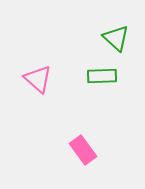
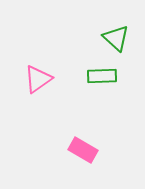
pink triangle: rotated 44 degrees clockwise
pink rectangle: rotated 24 degrees counterclockwise
